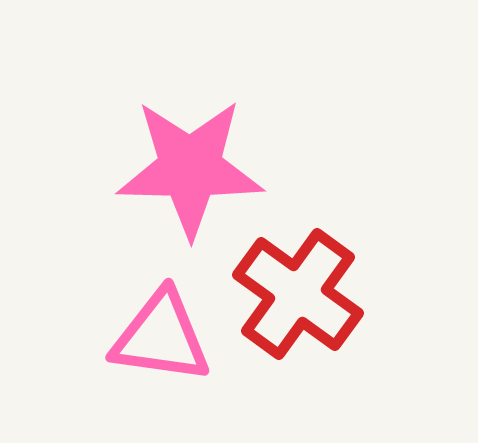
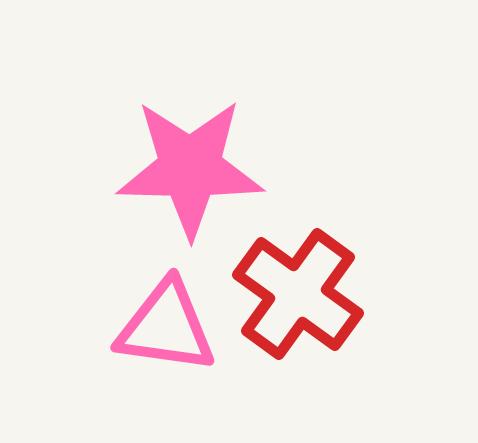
pink triangle: moved 5 px right, 10 px up
